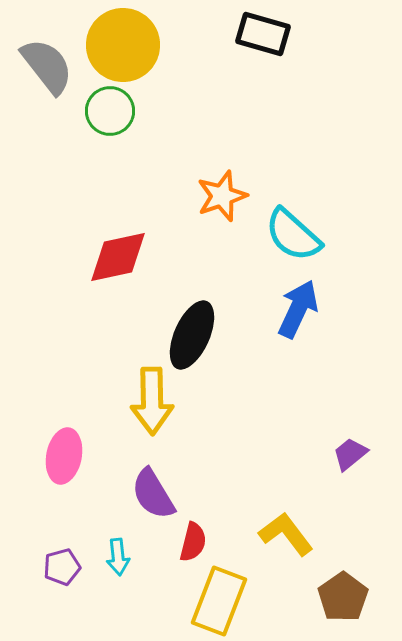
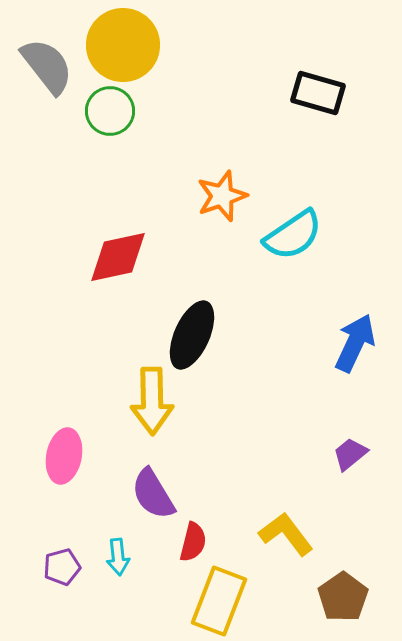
black rectangle: moved 55 px right, 59 px down
cyan semicircle: rotated 76 degrees counterclockwise
blue arrow: moved 57 px right, 34 px down
